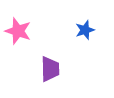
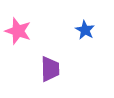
blue star: rotated 24 degrees counterclockwise
